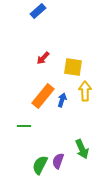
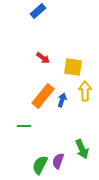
red arrow: rotated 96 degrees counterclockwise
